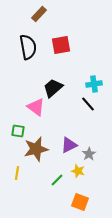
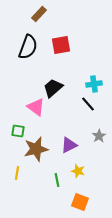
black semicircle: rotated 30 degrees clockwise
gray star: moved 10 px right, 18 px up
green line: rotated 56 degrees counterclockwise
